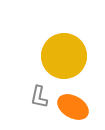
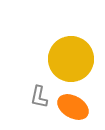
yellow circle: moved 7 px right, 3 px down
